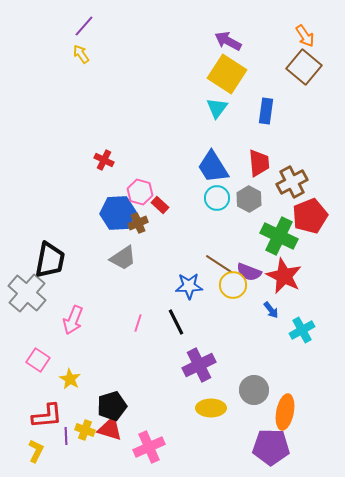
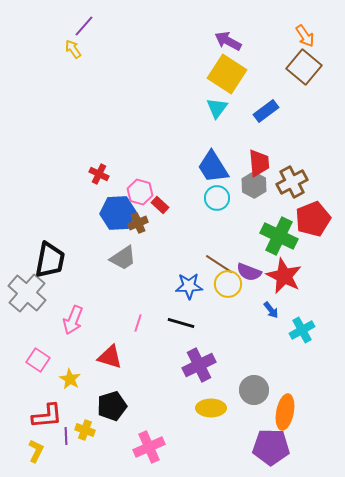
yellow arrow at (81, 54): moved 8 px left, 5 px up
blue rectangle at (266, 111): rotated 45 degrees clockwise
red cross at (104, 160): moved 5 px left, 14 px down
gray hexagon at (249, 199): moved 5 px right, 14 px up
red pentagon at (310, 216): moved 3 px right, 3 px down
yellow circle at (233, 285): moved 5 px left, 1 px up
black line at (176, 322): moved 5 px right, 1 px down; rotated 48 degrees counterclockwise
red triangle at (110, 429): moved 72 px up
